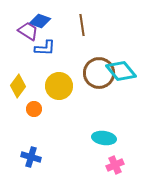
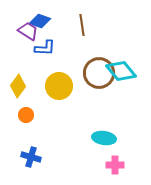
orange circle: moved 8 px left, 6 px down
pink cross: rotated 24 degrees clockwise
